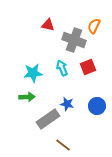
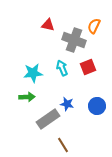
brown line: rotated 21 degrees clockwise
